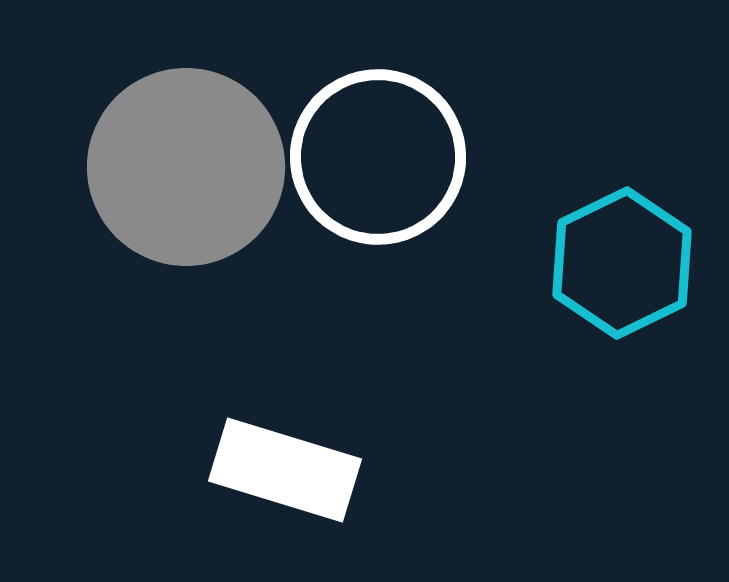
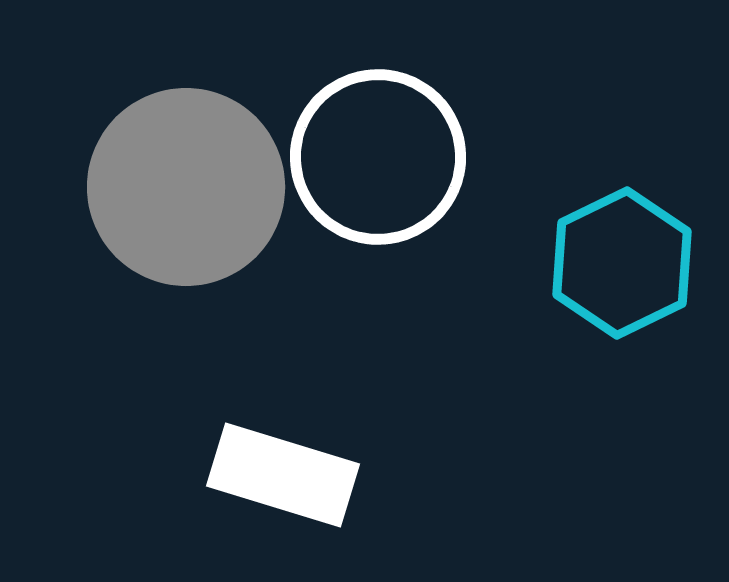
gray circle: moved 20 px down
white rectangle: moved 2 px left, 5 px down
